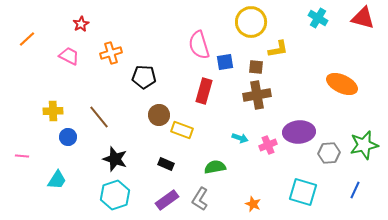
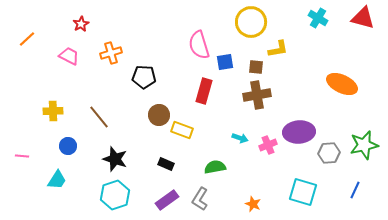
blue circle: moved 9 px down
